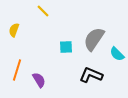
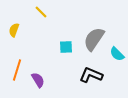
yellow line: moved 2 px left, 1 px down
purple semicircle: moved 1 px left
